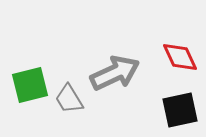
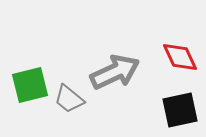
gray arrow: moved 1 px up
gray trapezoid: rotated 20 degrees counterclockwise
